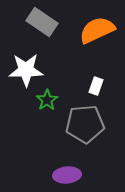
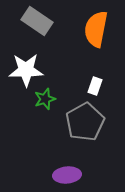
gray rectangle: moved 5 px left, 1 px up
orange semicircle: moved 1 px left, 1 px up; rotated 54 degrees counterclockwise
white rectangle: moved 1 px left
green star: moved 2 px left, 1 px up; rotated 15 degrees clockwise
gray pentagon: moved 2 px up; rotated 24 degrees counterclockwise
